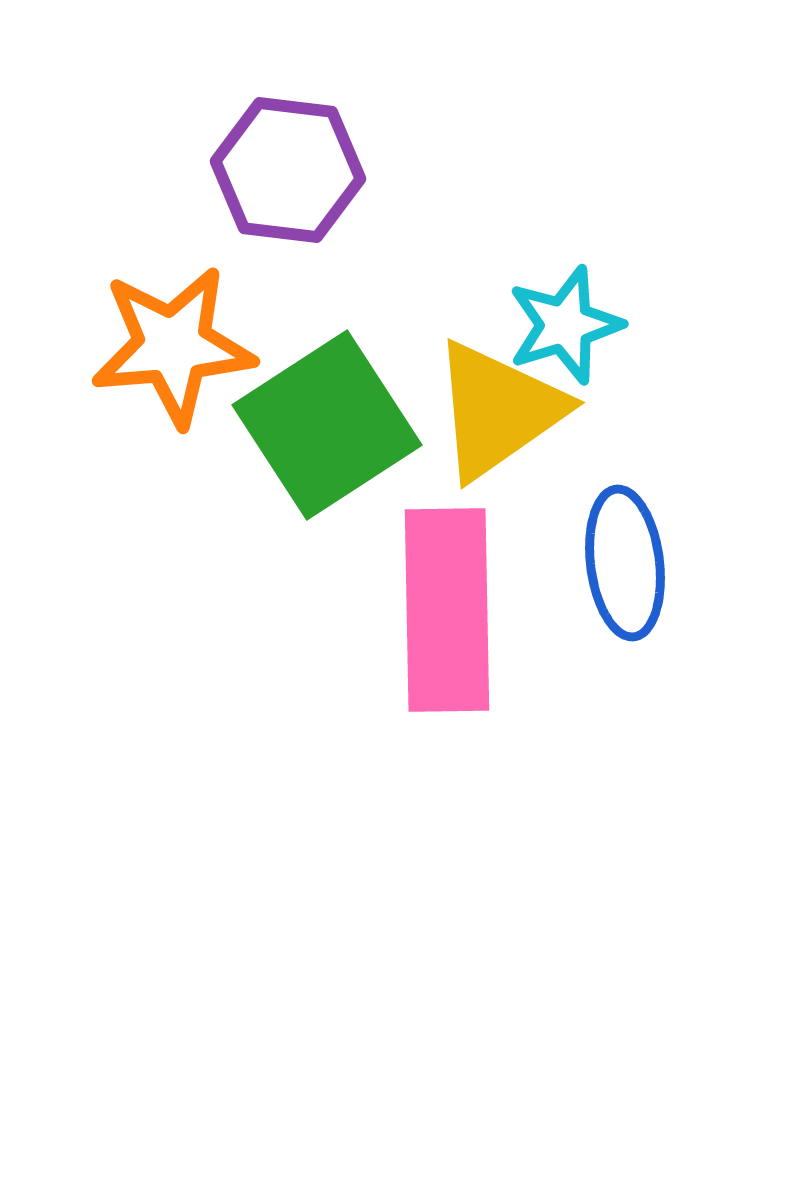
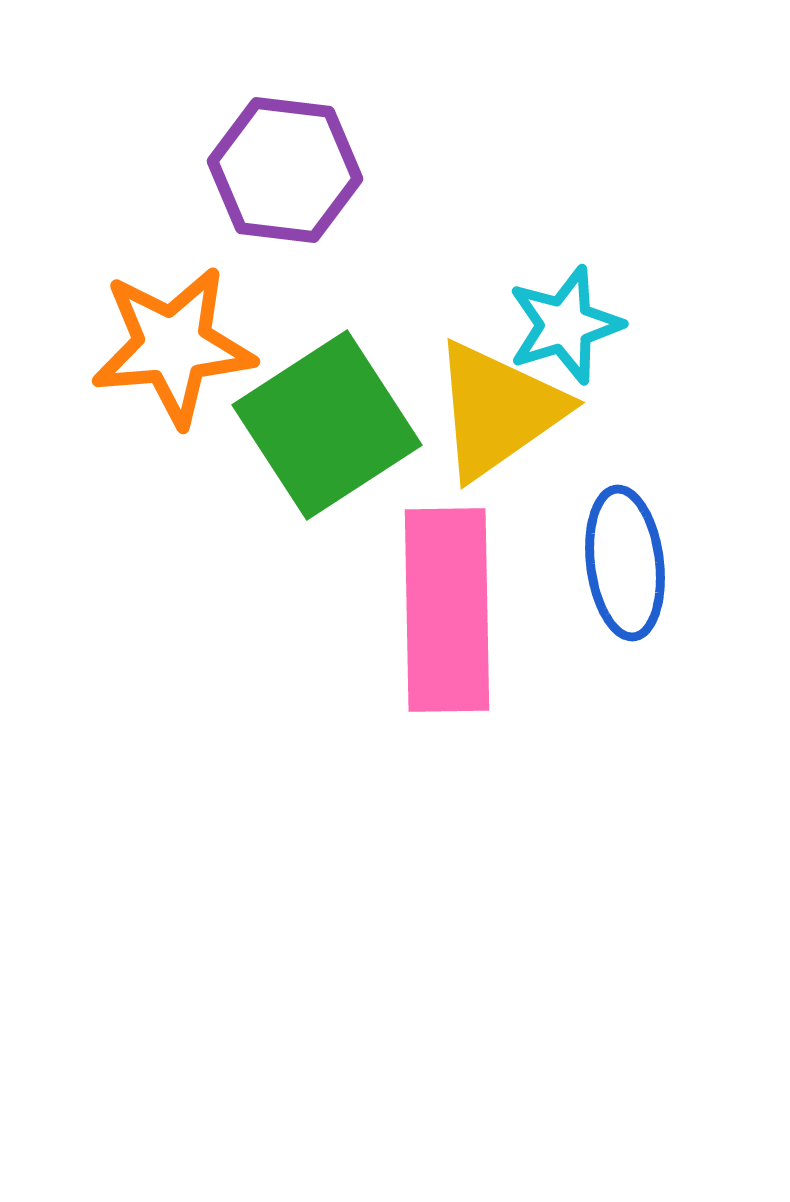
purple hexagon: moved 3 px left
